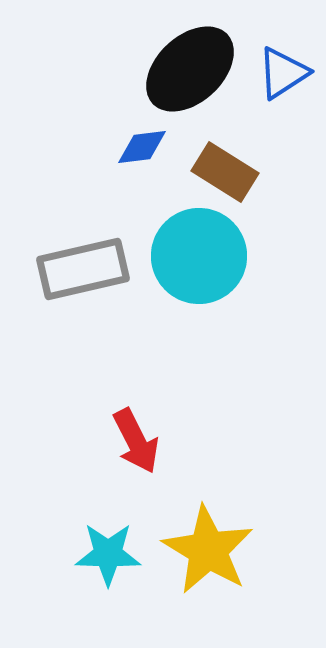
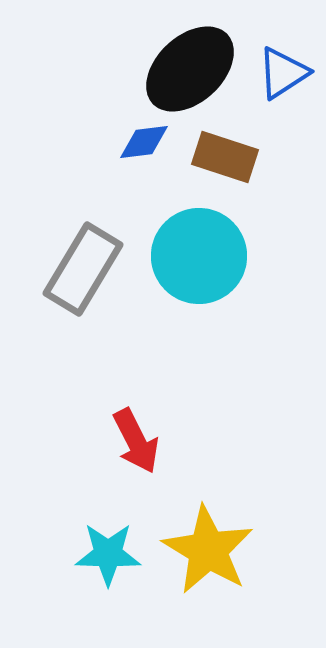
blue diamond: moved 2 px right, 5 px up
brown rectangle: moved 15 px up; rotated 14 degrees counterclockwise
gray rectangle: rotated 46 degrees counterclockwise
